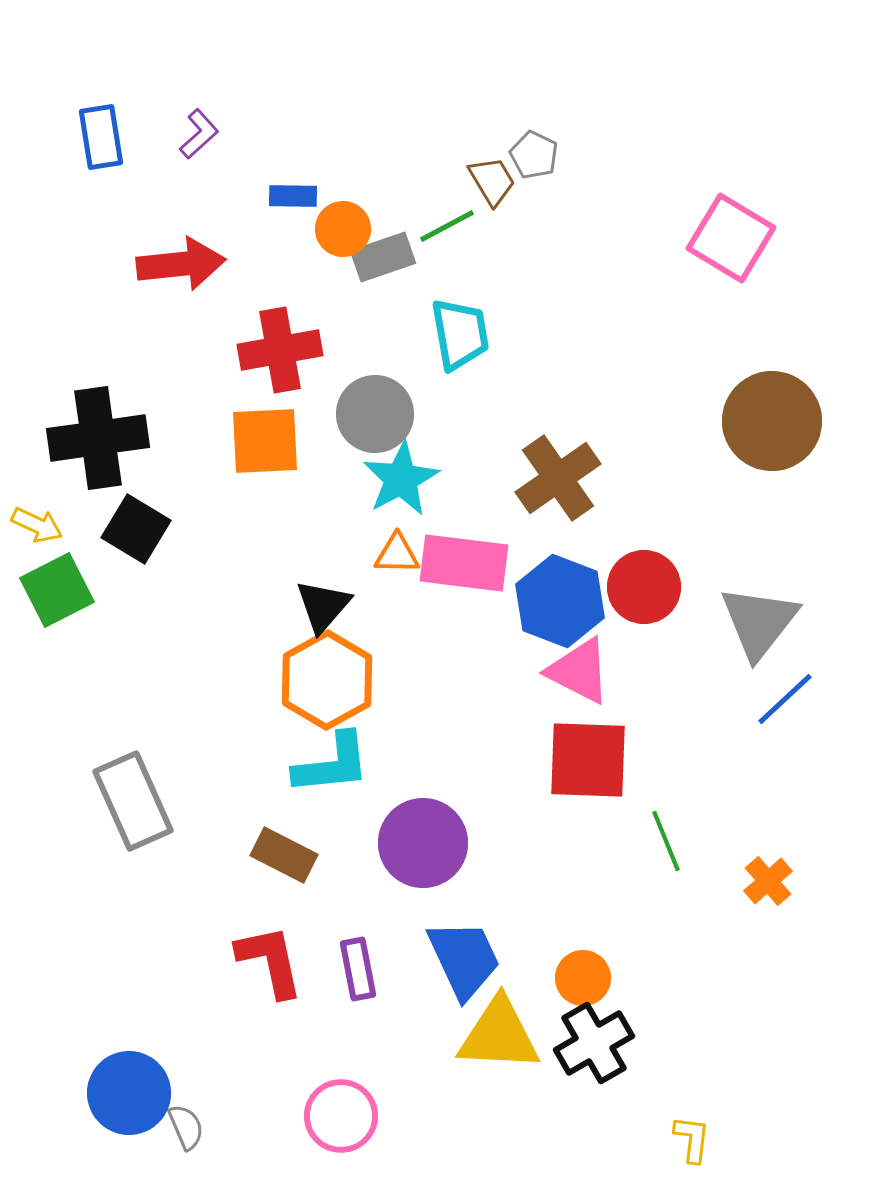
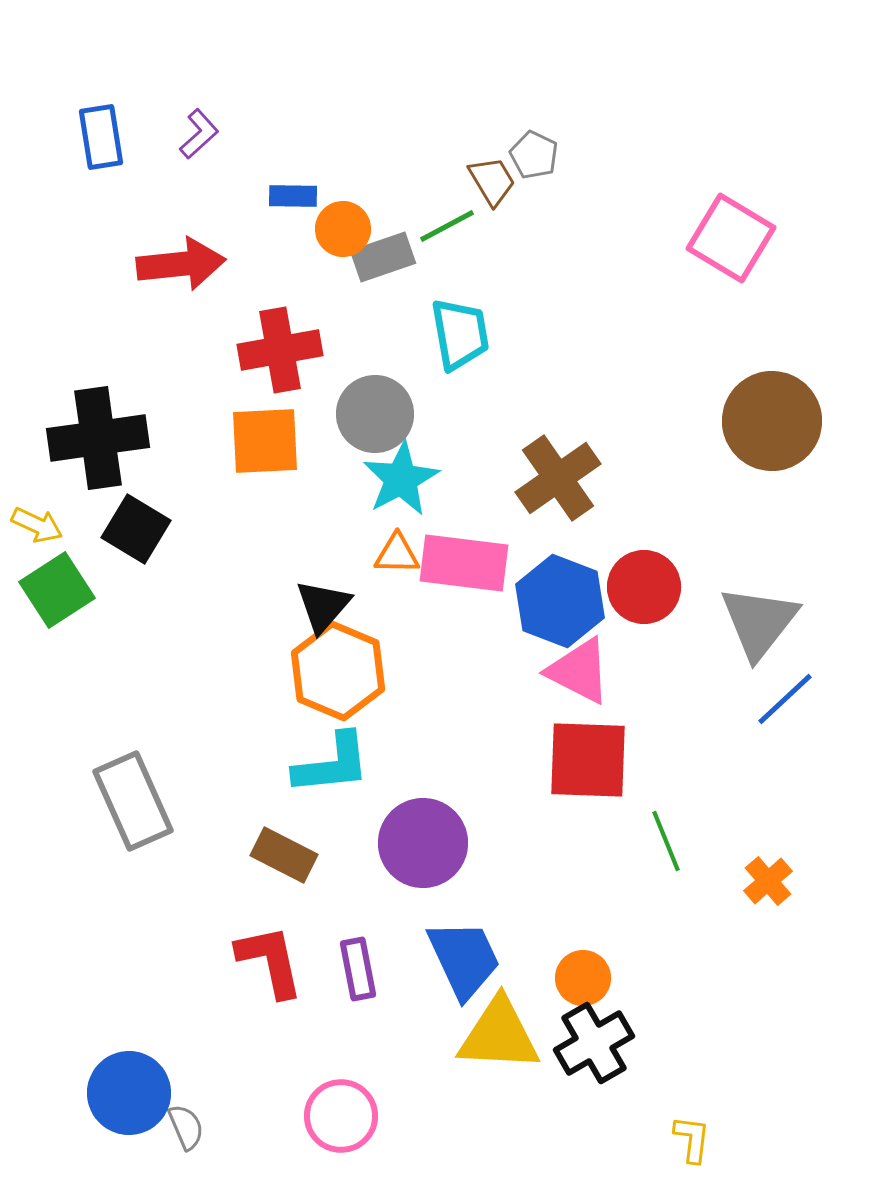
green square at (57, 590): rotated 6 degrees counterclockwise
orange hexagon at (327, 680): moved 11 px right, 9 px up; rotated 8 degrees counterclockwise
